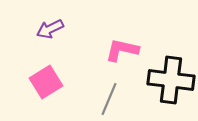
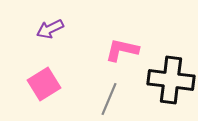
pink square: moved 2 px left, 2 px down
